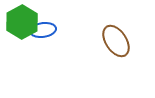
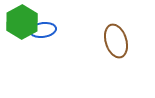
brown ellipse: rotated 16 degrees clockwise
